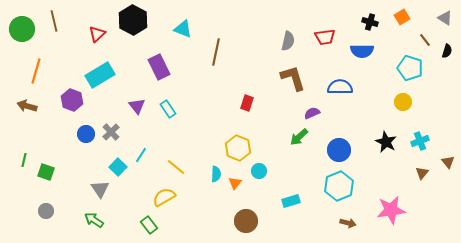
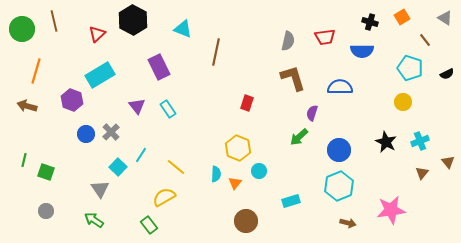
black semicircle at (447, 51): moved 23 px down; rotated 48 degrees clockwise
purple semicircle at (312, 113): rotated 49 degrees counterclockwise
